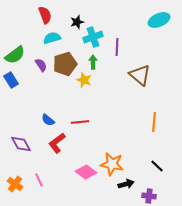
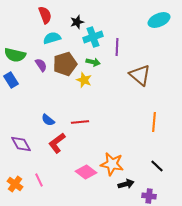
green semicircle: rotated 50 degrees clockwise
green arrow: rotated 104 degrees clockwise
